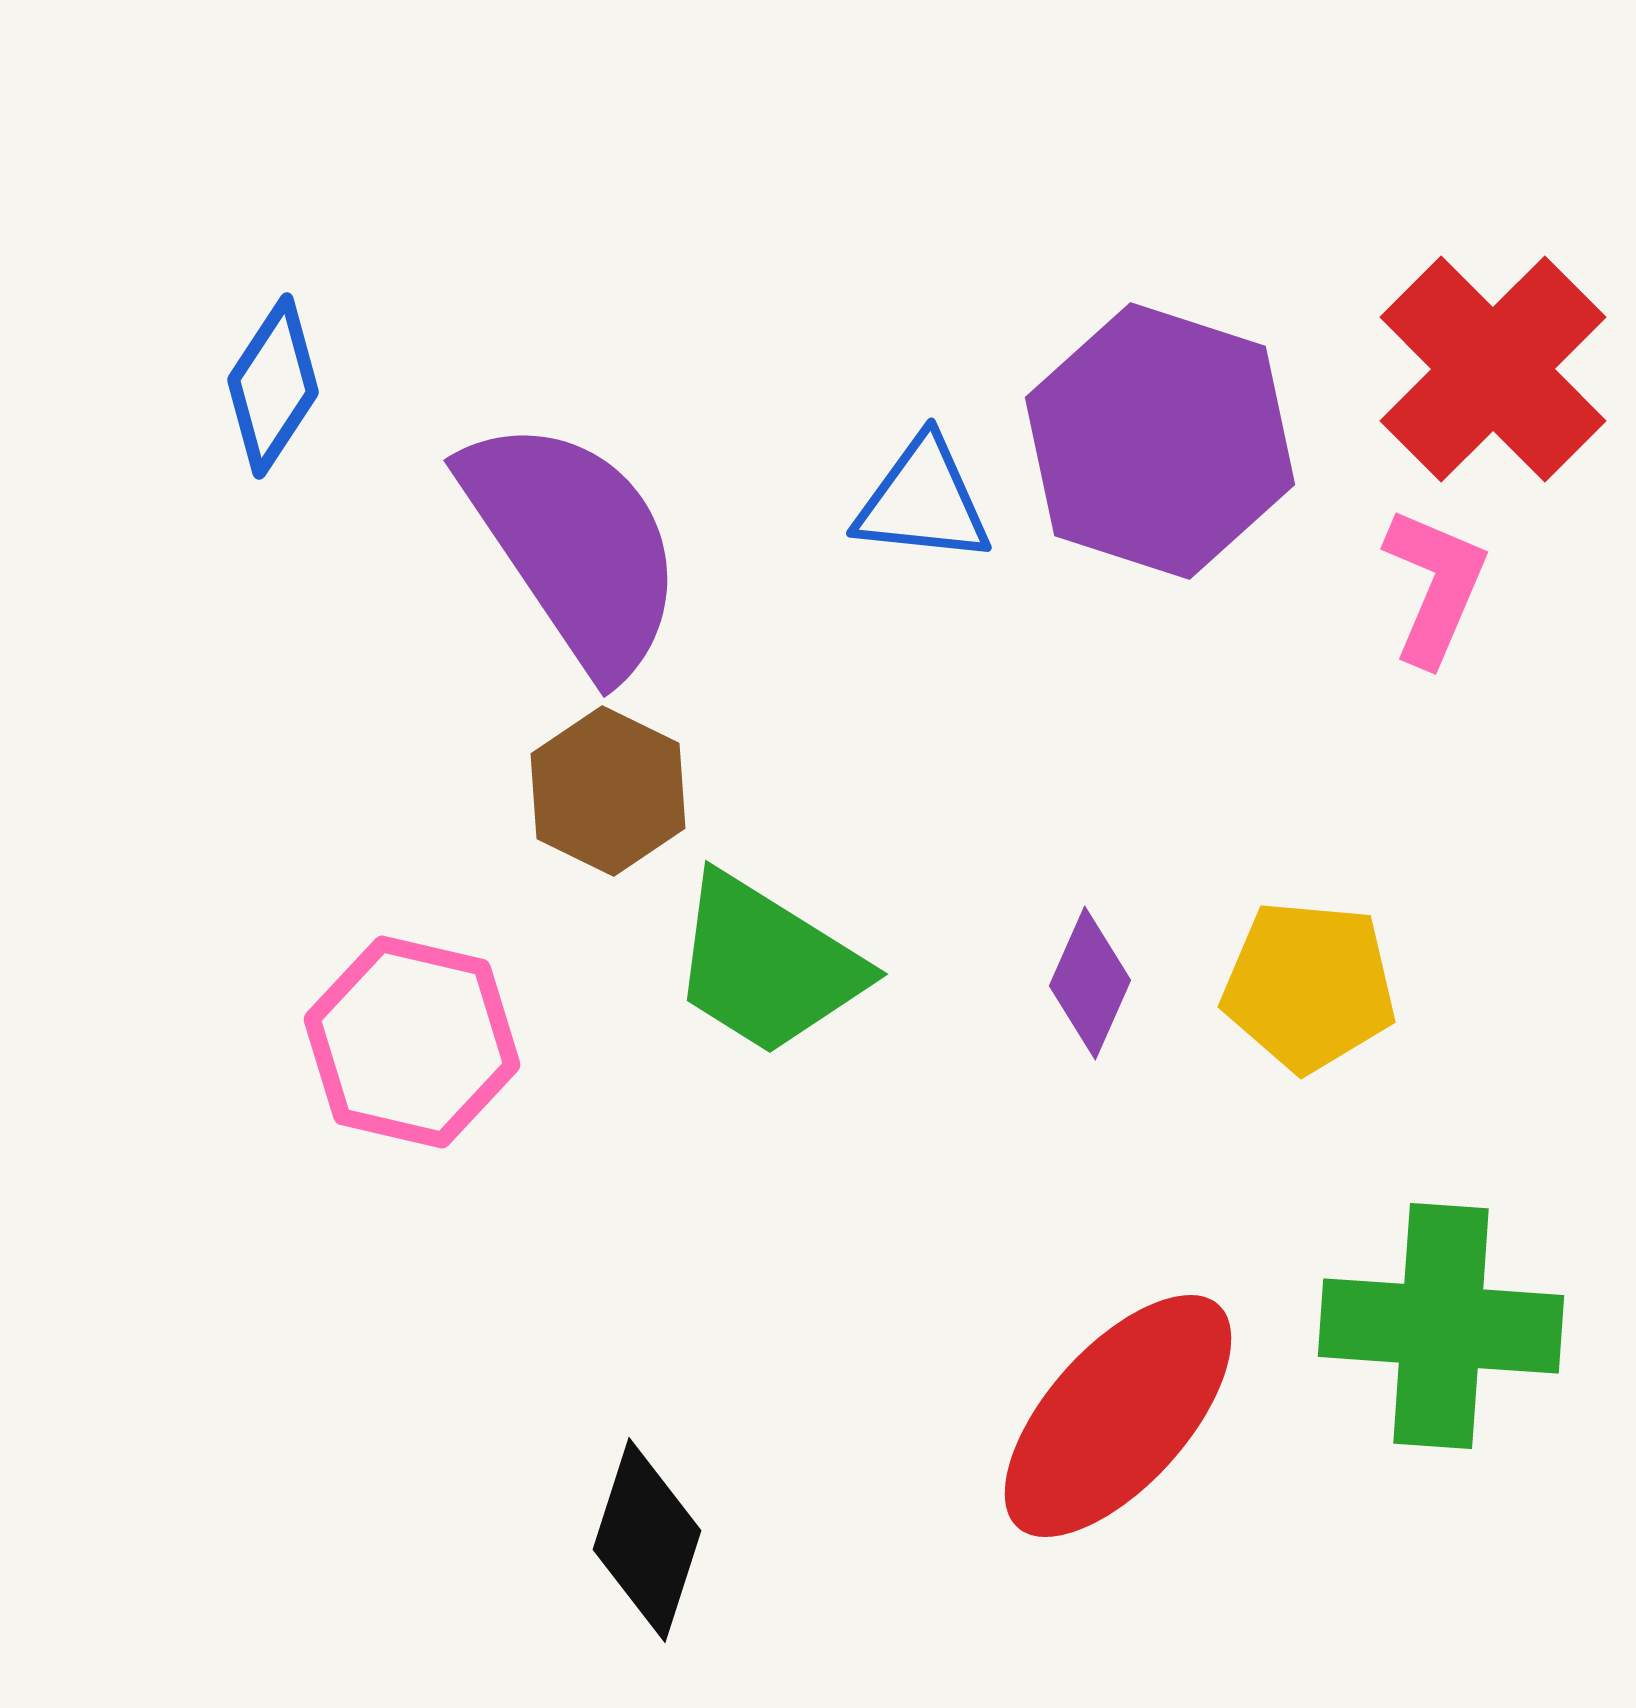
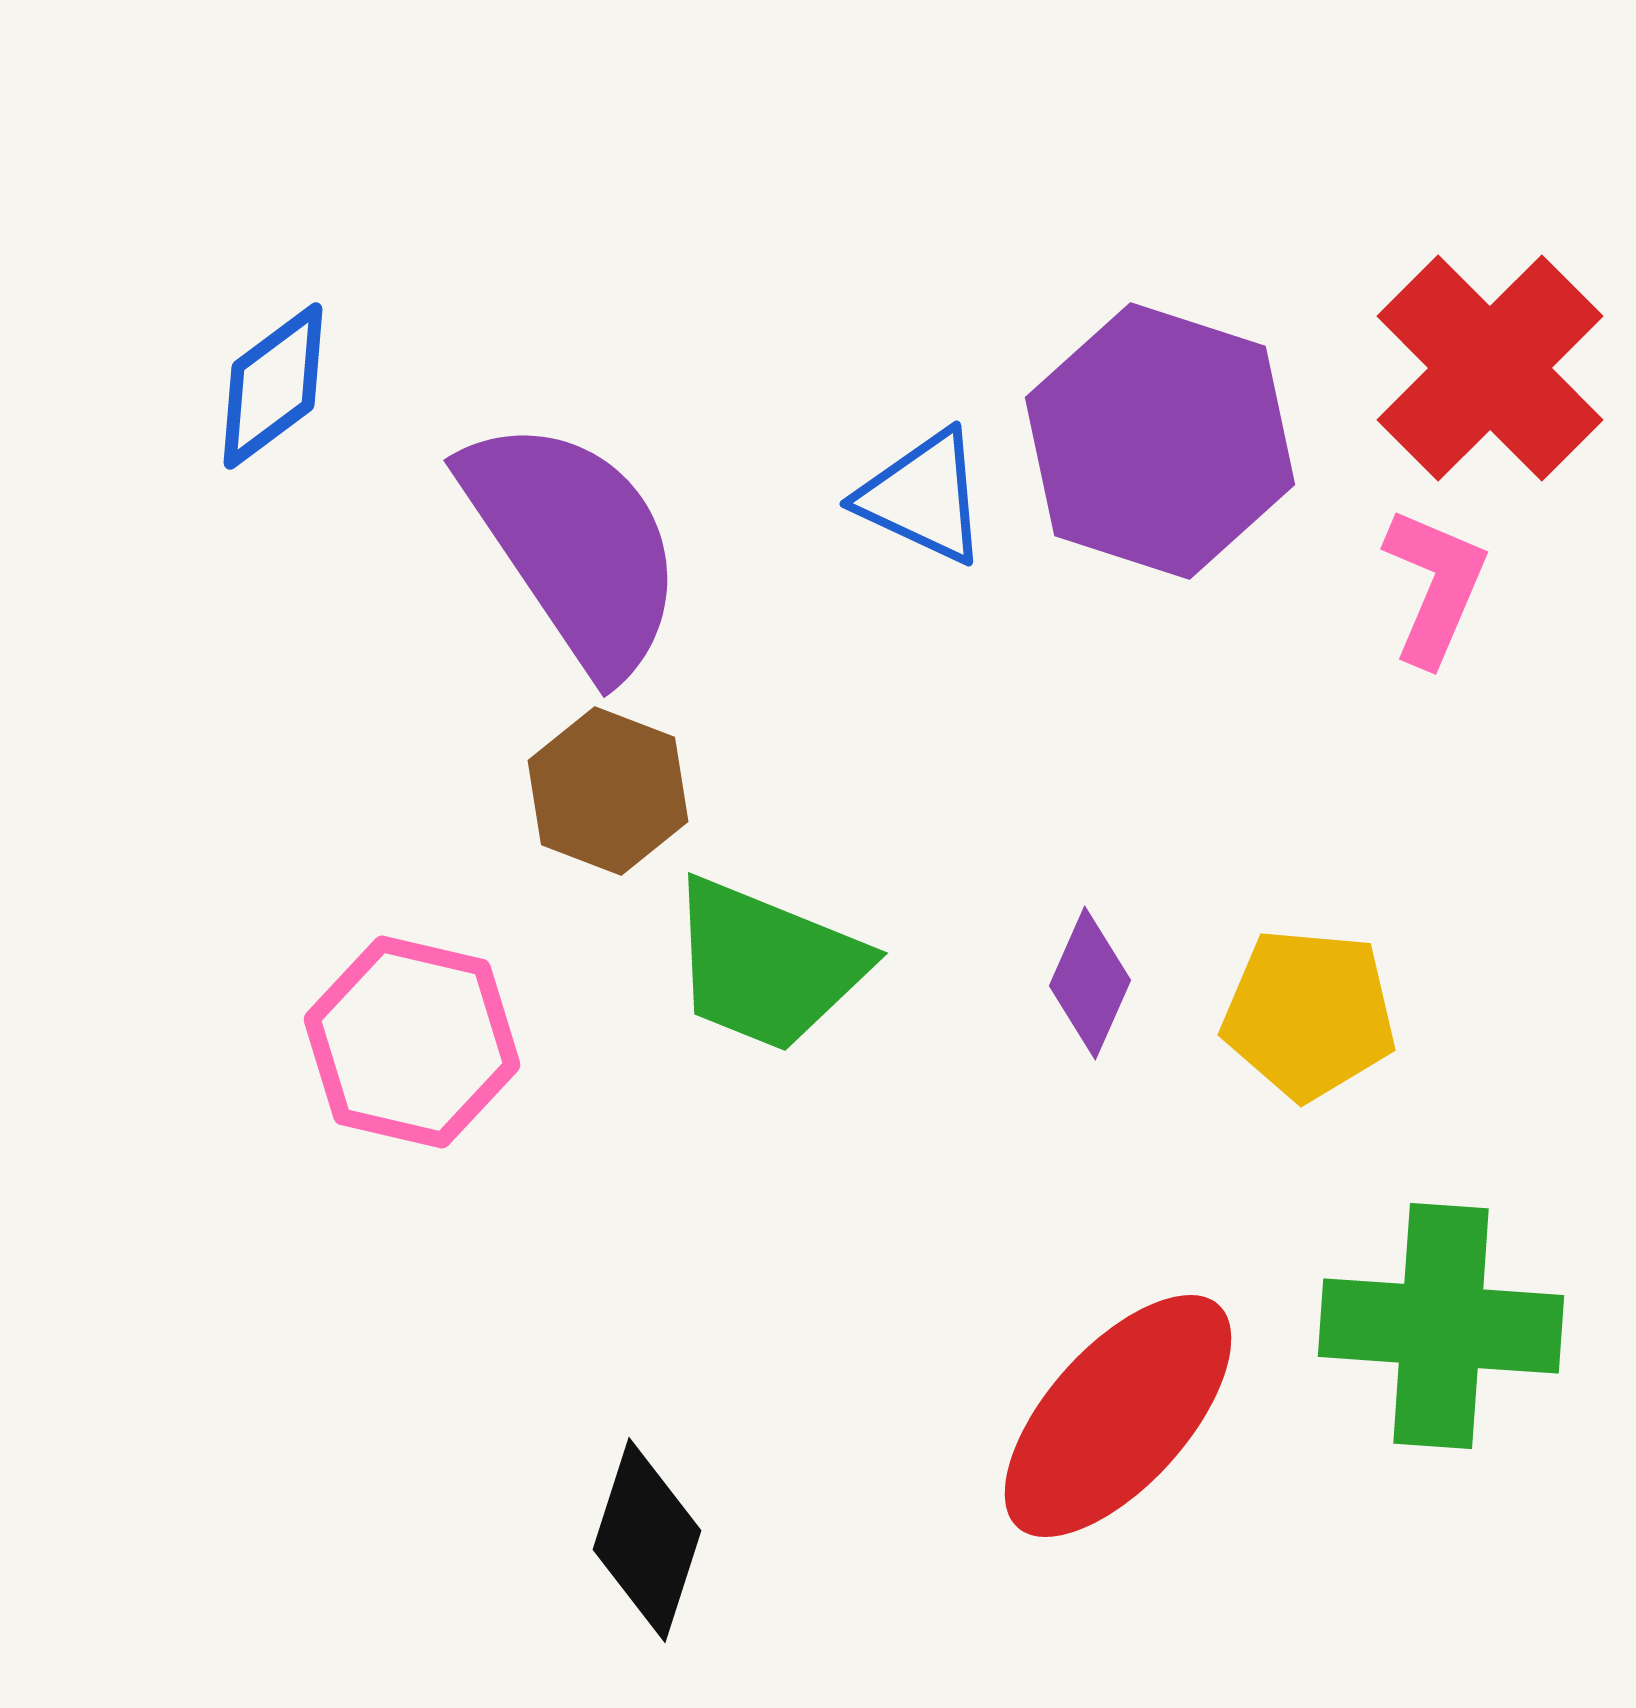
red cross: moved 3 px left, 1 px up
blue diamond: rotated 20 degrees clockwise
blue triangle: moved 4 px up; rotated 19 degrees clockwise
brown hexagon: rotated 5 degrees counterclockwise
green trapezoid: rotated 10 degrees counterclockwise
yellow pentagon: moved 28 px down
